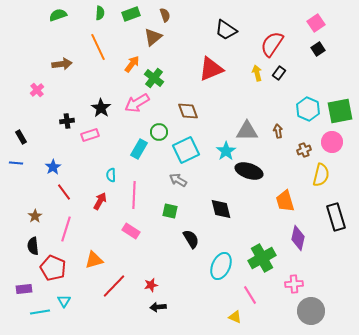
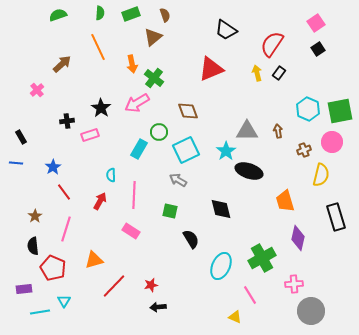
brown arrow at (62, 64): rotated 36 degrees counterclockwise
orange arrow at (132, 64): rotated 132 degrees clockwise
